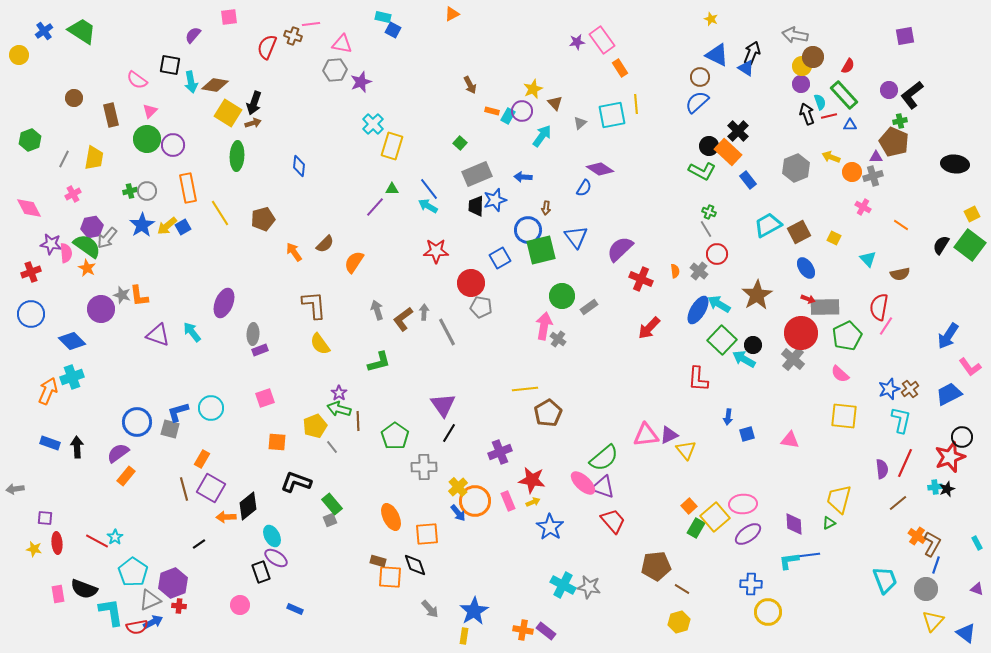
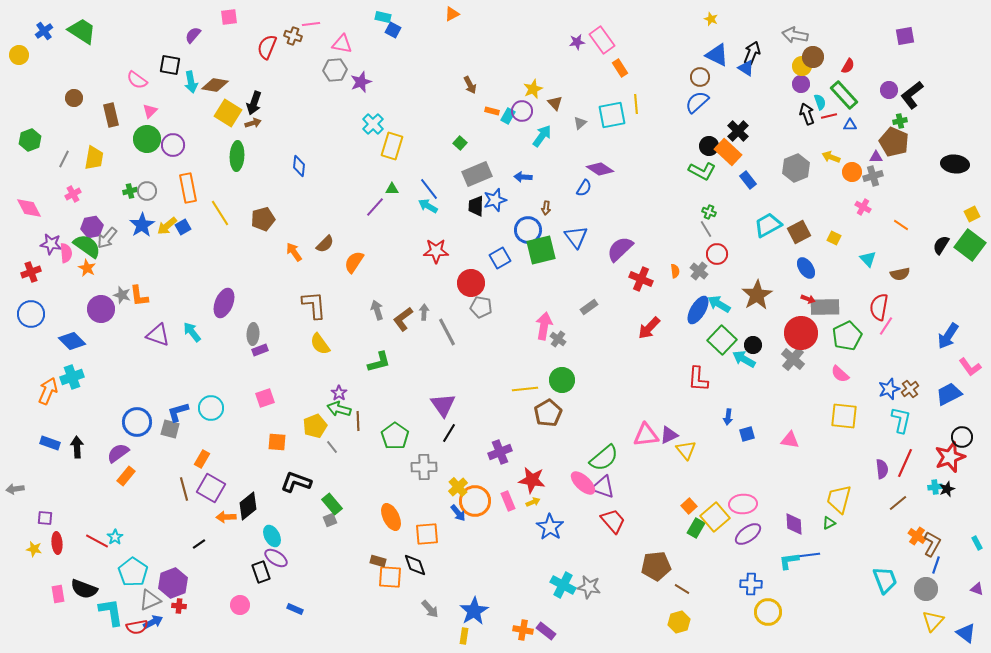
green circle at (562, 296): moved 84 px down
